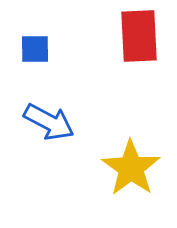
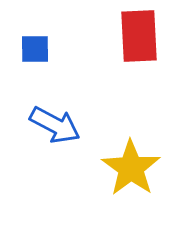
blue arrow: moved 6 px right, 3 px down
